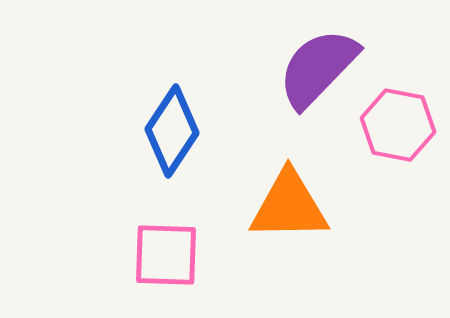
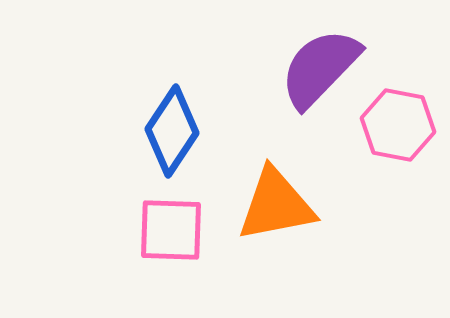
purple semicircle: moved 2 px right
orange triangle: moved 13 px left, 1 px up; rotated 10 degrees counterclockwise
pink square: moved 5 px right, 25 px up
